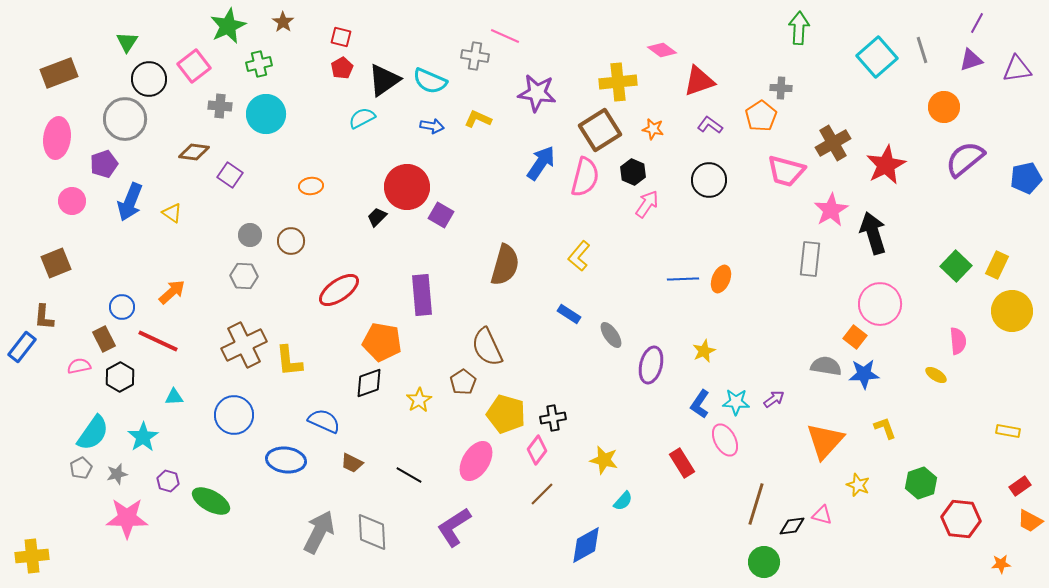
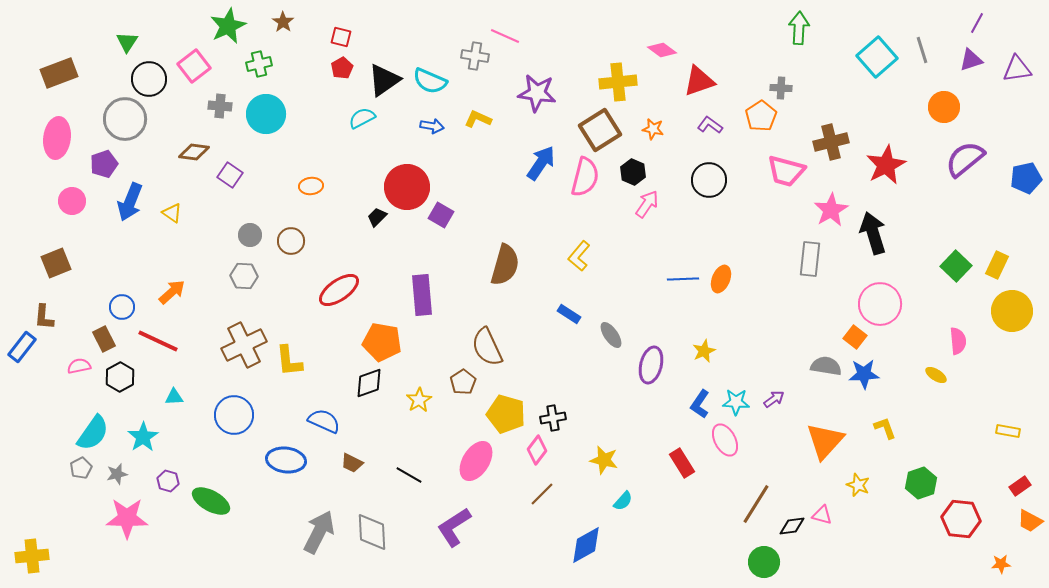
brown cross at (833, 143): moved 2 px left, 1 px up; rotated 16 degrees clockwise
brown line at (756, 504): rotated 15 degrees clockwise
